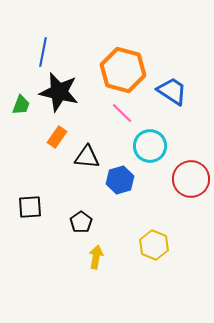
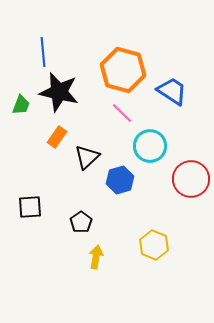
blue line: rotated 16 degrees counterclockwise
black triangle: rotated 48 degrees counterclockwise
